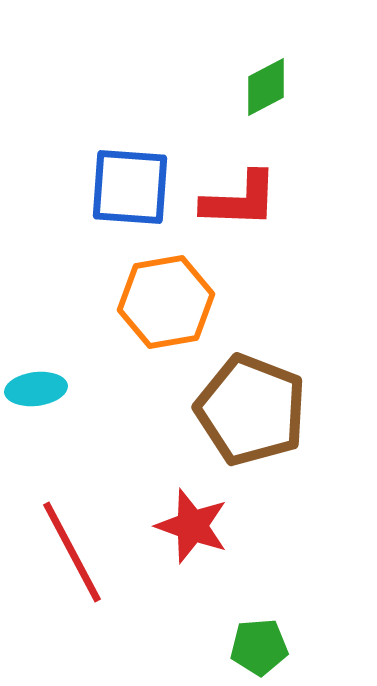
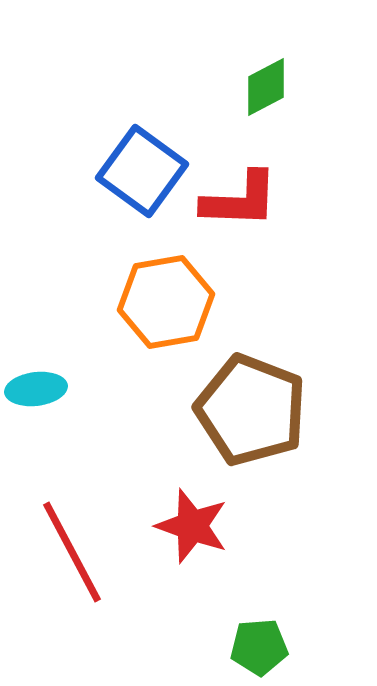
blue square: moved 12 px right, 16 px up; rotated 32 degrees clockwise
